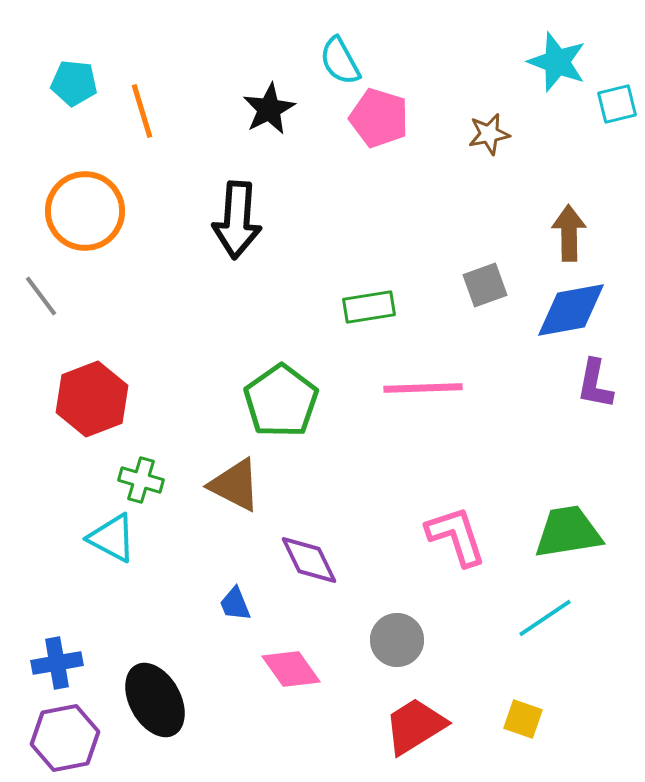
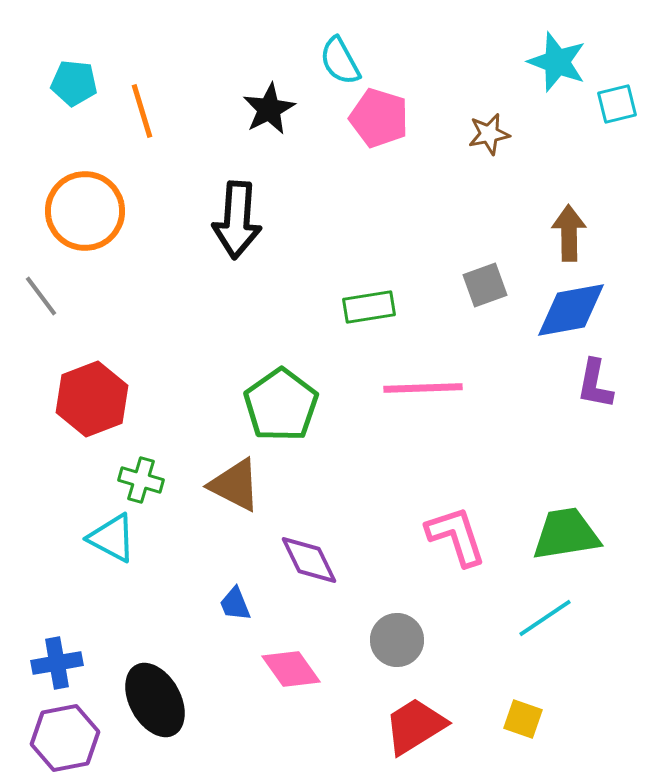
green pentagon: moved 4 px down
green trapezoid: moved 2 px left, 2 px down
